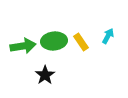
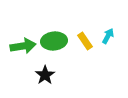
yellow rectangle: moved 4 px right, 1 px up
